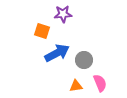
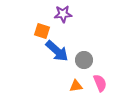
blue arrow: moved 2 px up; rotated 70 degrees clockwise
